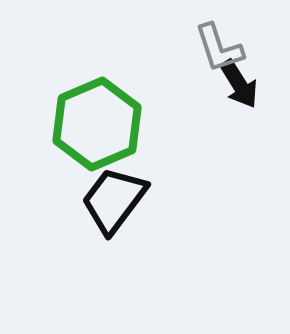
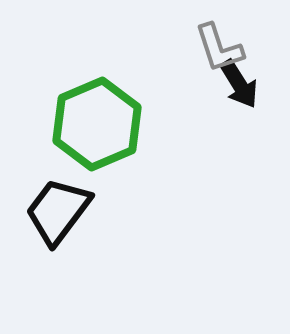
black trapezoid: moved 56 px left, 11 px down
